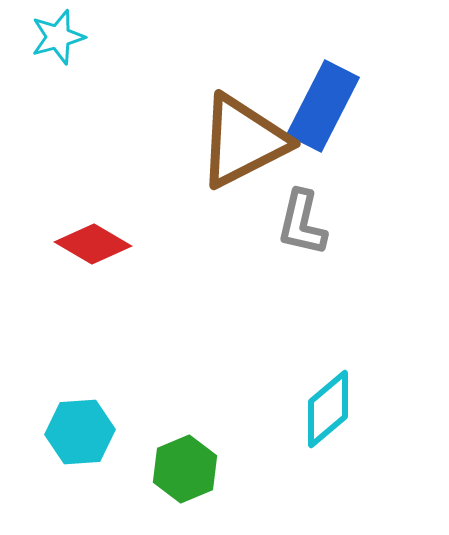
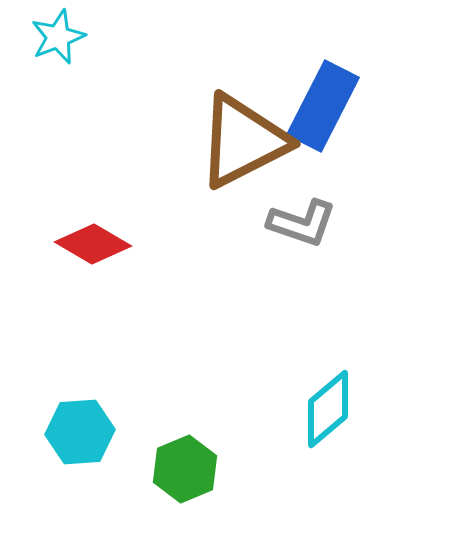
cyan star: rotated 6 degrees counterclockwise
gray L-shape: rotated 84 degrees counterclockwise
